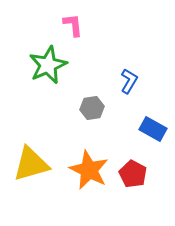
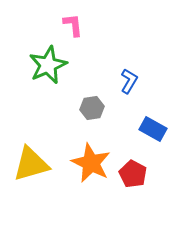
orange star: moved 2 px right, 7 px up
